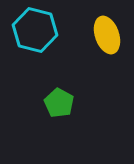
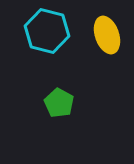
cyan hexagon: moved 12 px right, 1 px down
